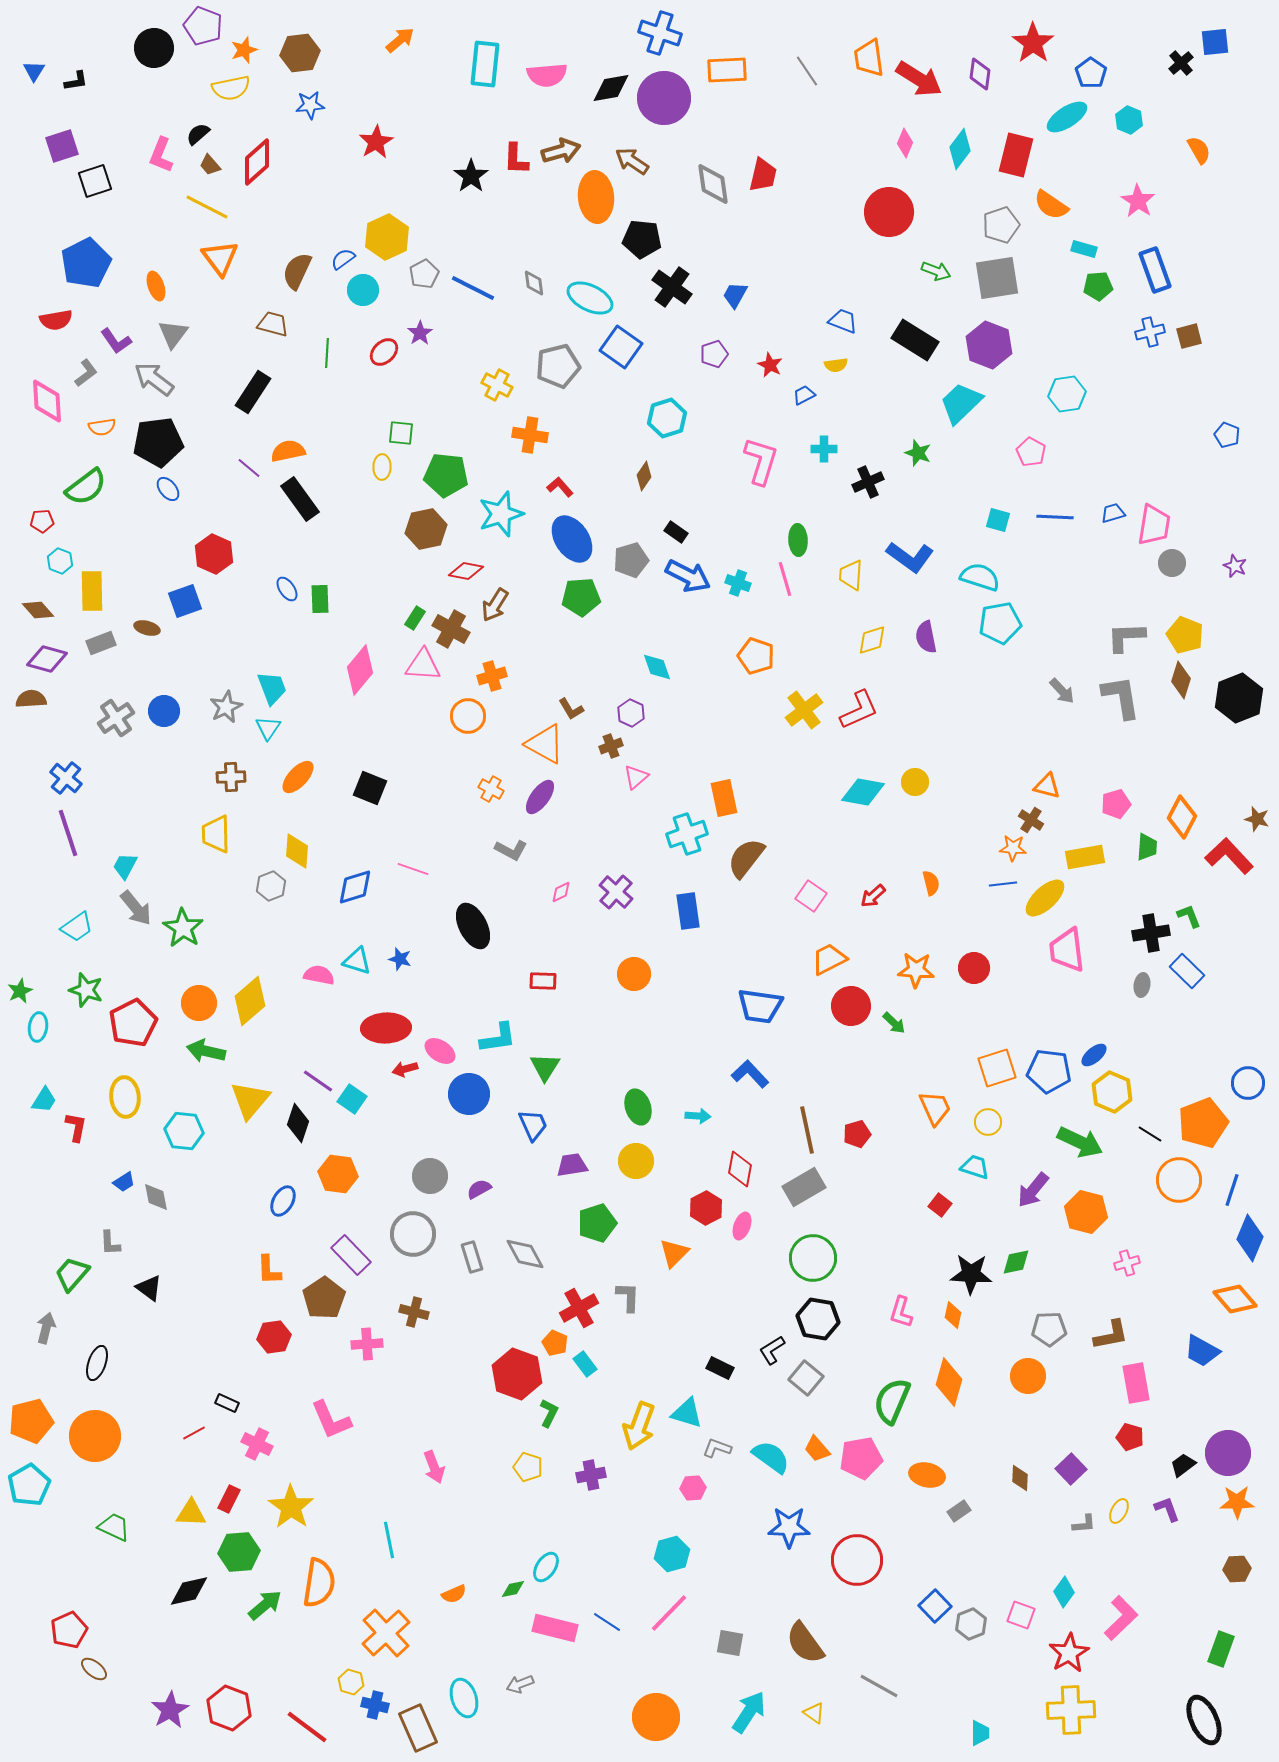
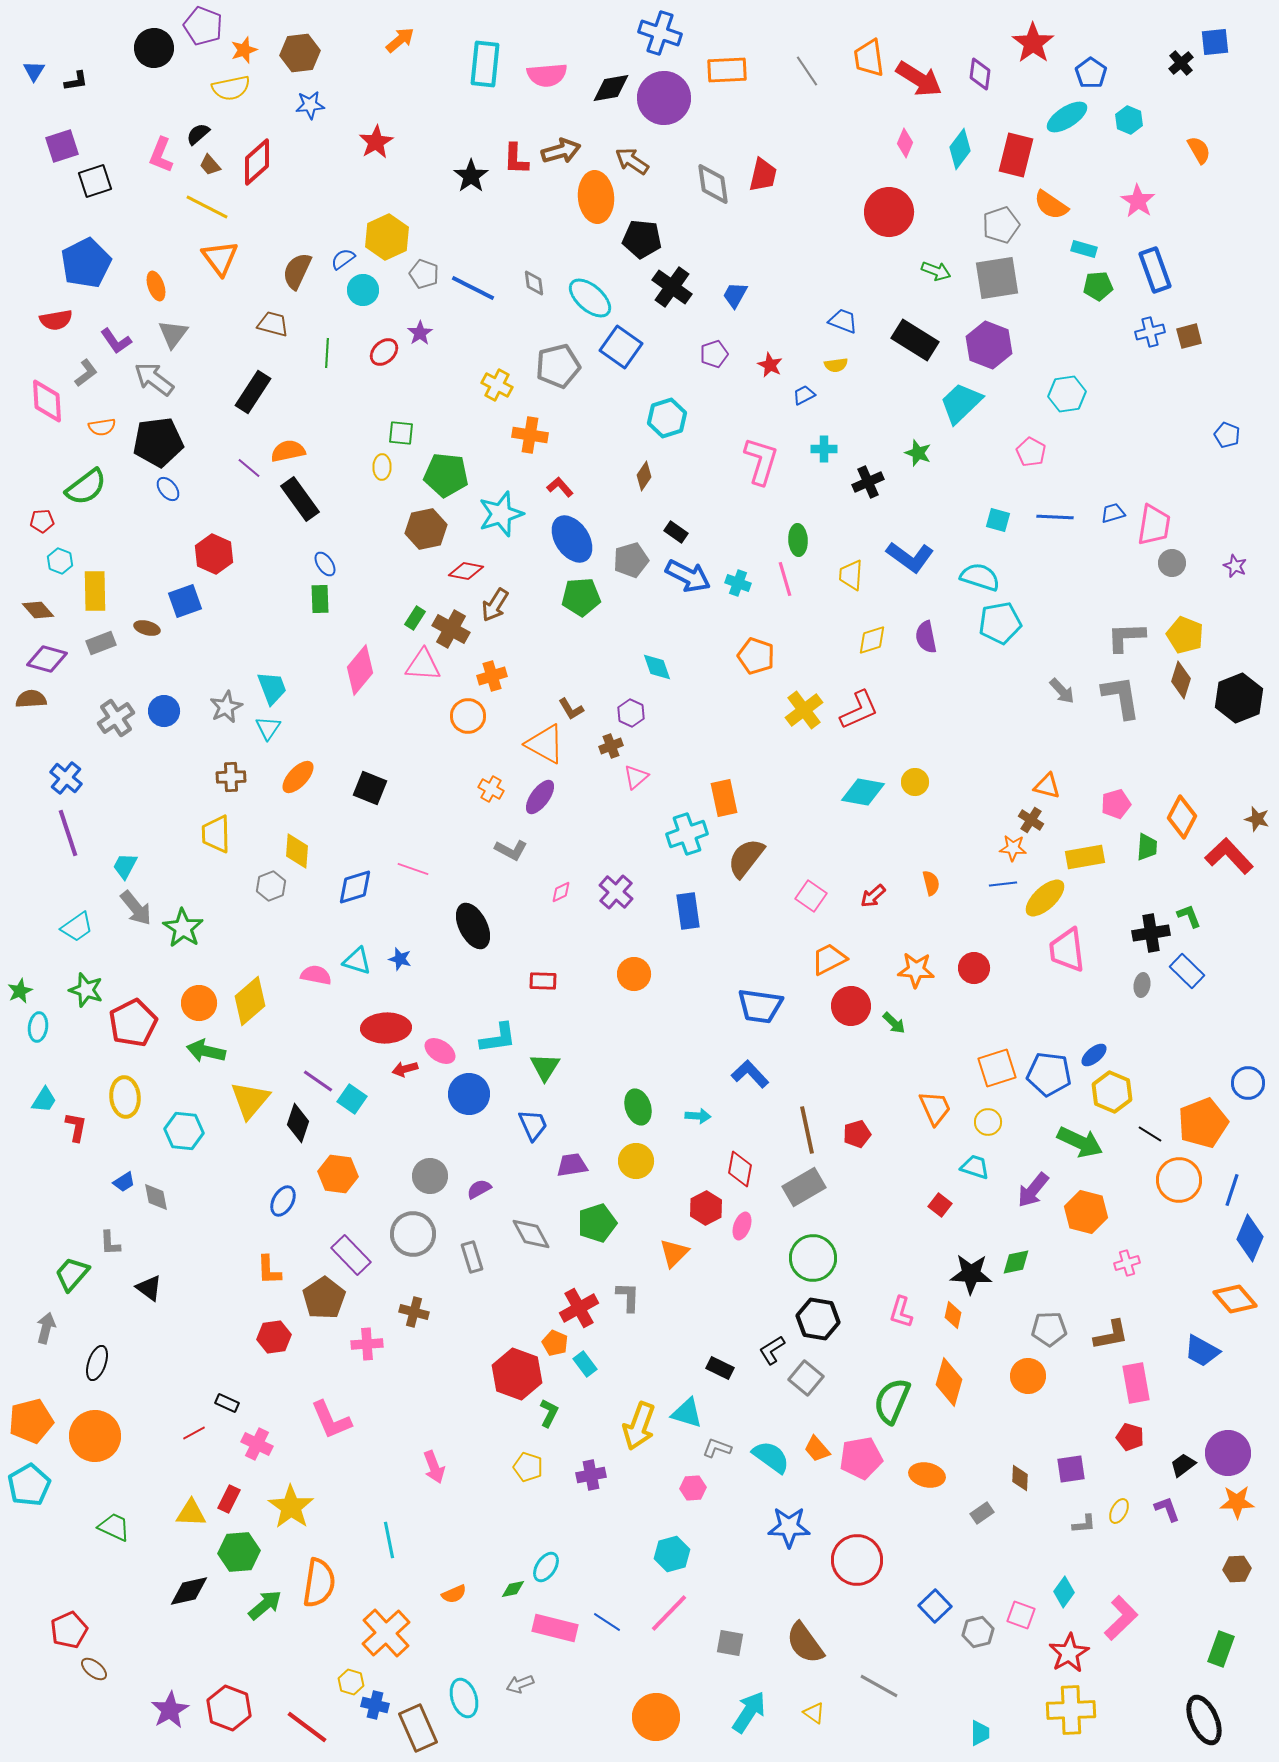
gray pentagon at (424, 274): rotated 24 degrees counterclockwise
cyan ellipse at (590, 298): rotated 15 degrees clockwise
blue ellipse at (287, 589): moved 38 px right, 25 px up
yellow rectangle at (92, 591): moved 3 px right
pink semicircle at (319, 975): moved 3 px left
blue pentagon at (1049, 1071): moved 3 px down
gray diamond at (525, 1254): moved 6 px right, 20 px up
purple square at (1071, 1469): rotated 36 degrees clockwise
gray rectangle at (959, 1511): moved 23 px right, 2 px down
gray hexagon at (971, 1624): moved 7 px right, 8 px down; rotated 8 degrees clockwise
